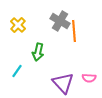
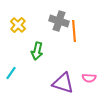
gray cross: moved 1 px left; rotated 12 degrees counterclockwise
green arrow: moved 1 px left, 1 px up
cyan line: moved 6 px left, 2 px down
purple triangle: rotated 30 degrees counterclockwise
